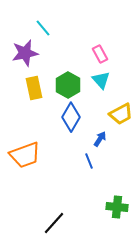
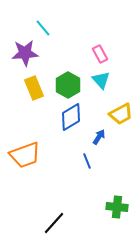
purple star: rotated 8 degrees clockwise
yellow rectangle: rotated 10 degrees counterclockwise
blue diamond: rotated 28 degrees clockwise
blue arrow: moved 1 px left, 2 px up
blue line: moved 2 px left
